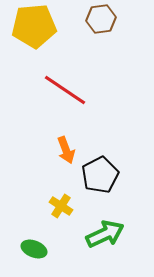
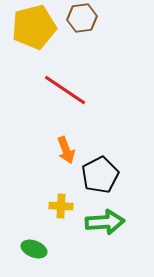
brown hexagon: moved 19 px left, 1 px up
yellow pentagon: moved 1 px down; rotated 9 degrees counterclockwise
yellow cross: rotated 30 degrees counterclockwise
green arrow: moved 12 px up; rotated 21 degrees clockwise
